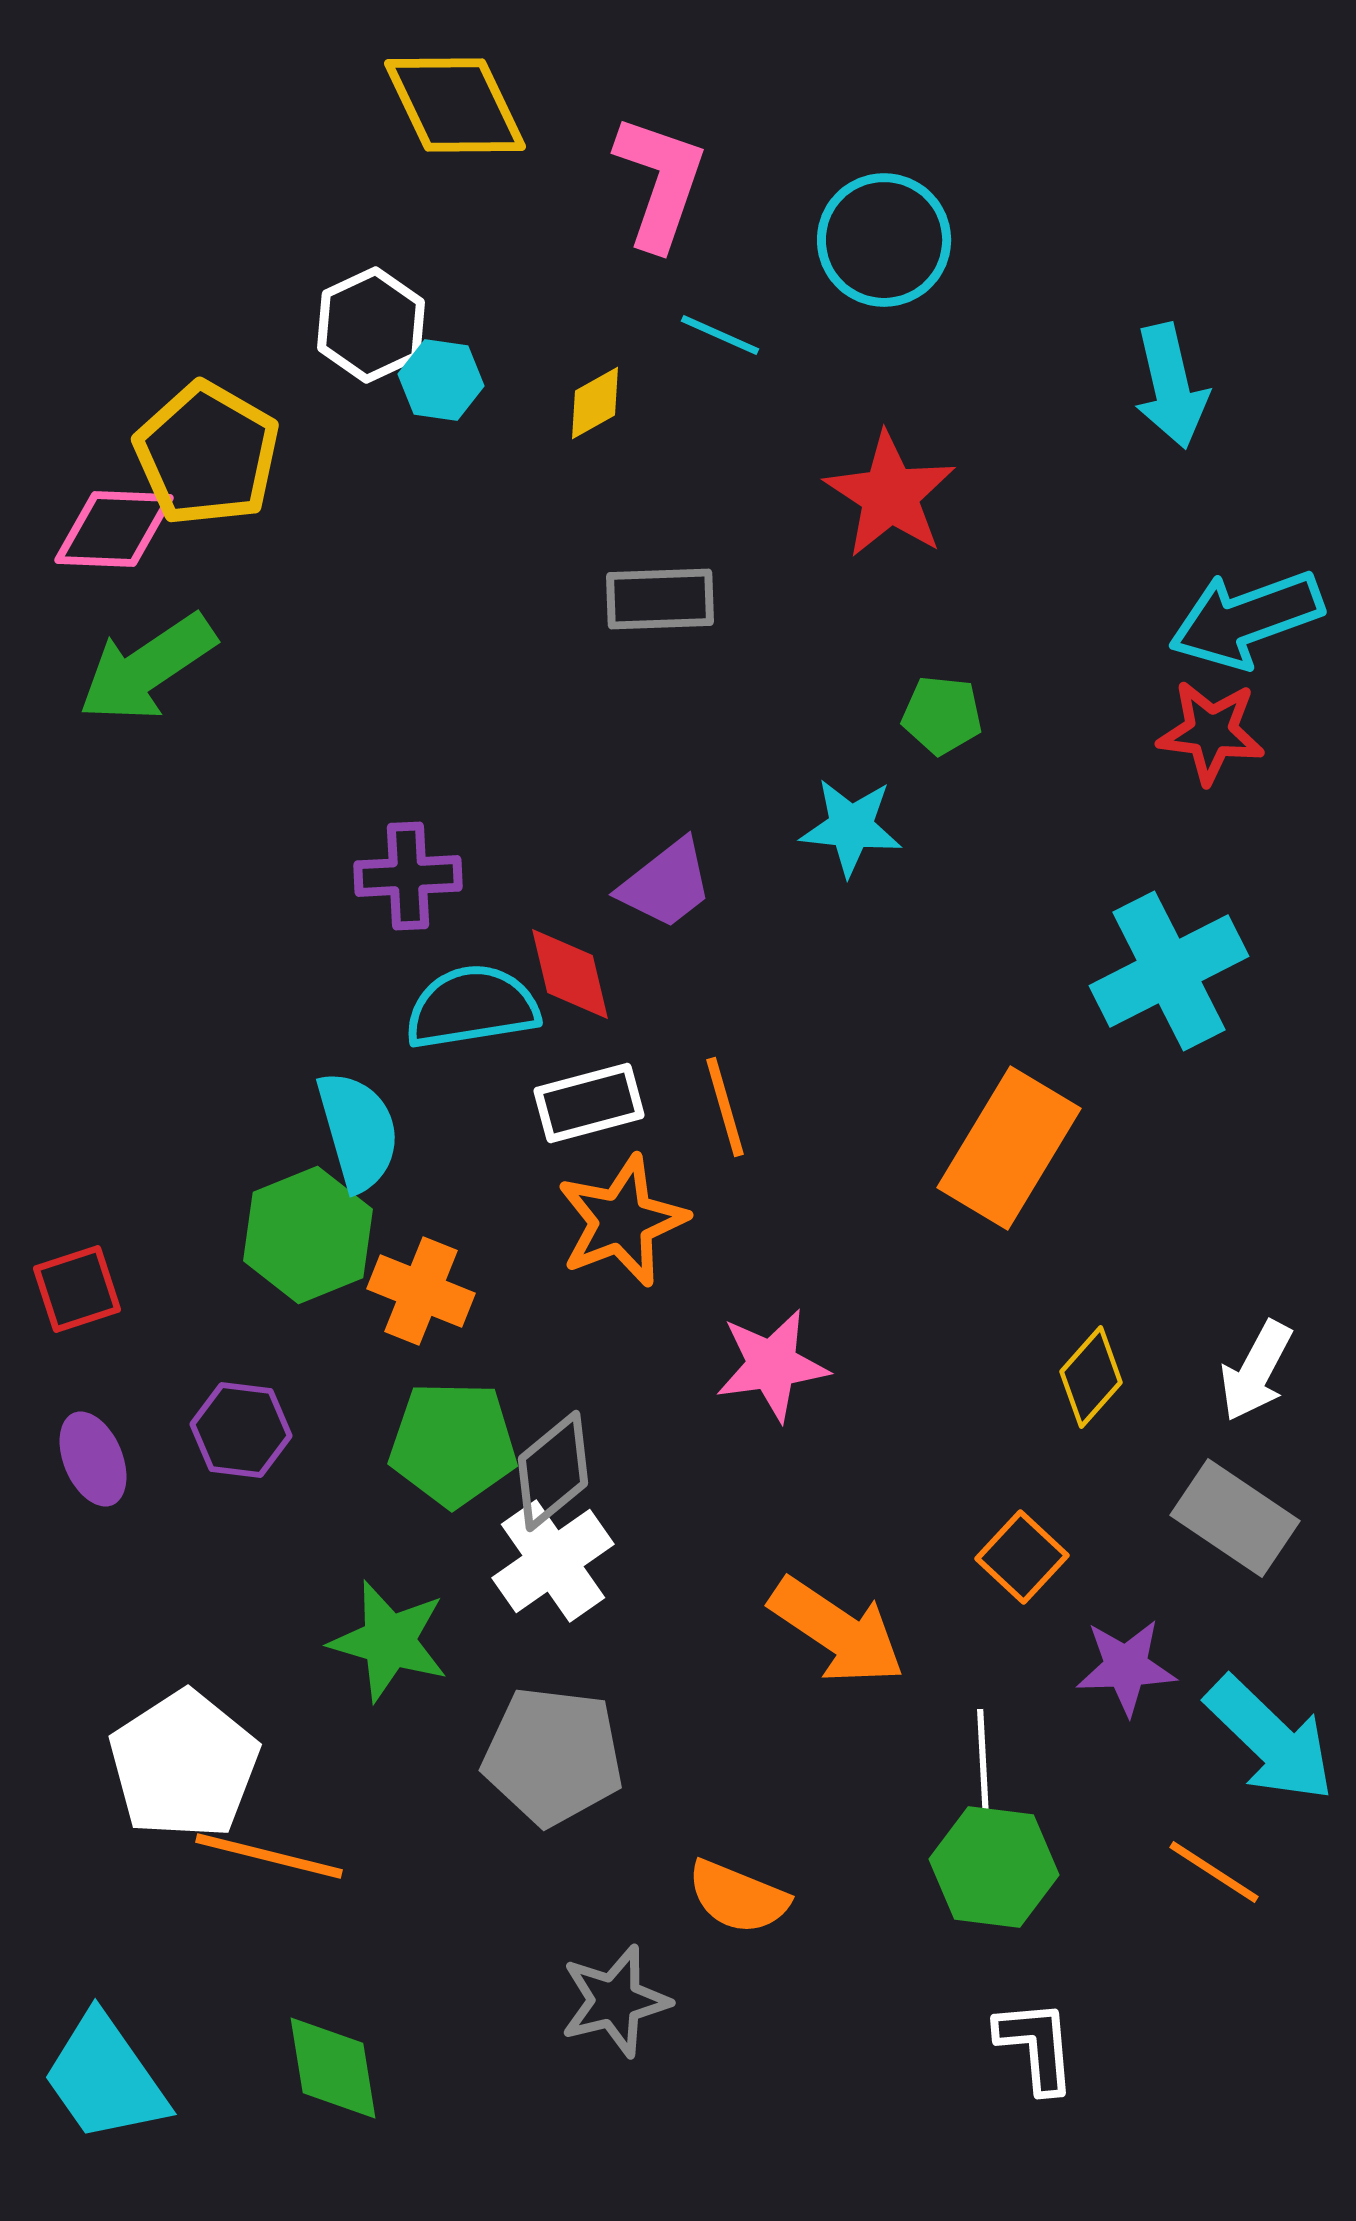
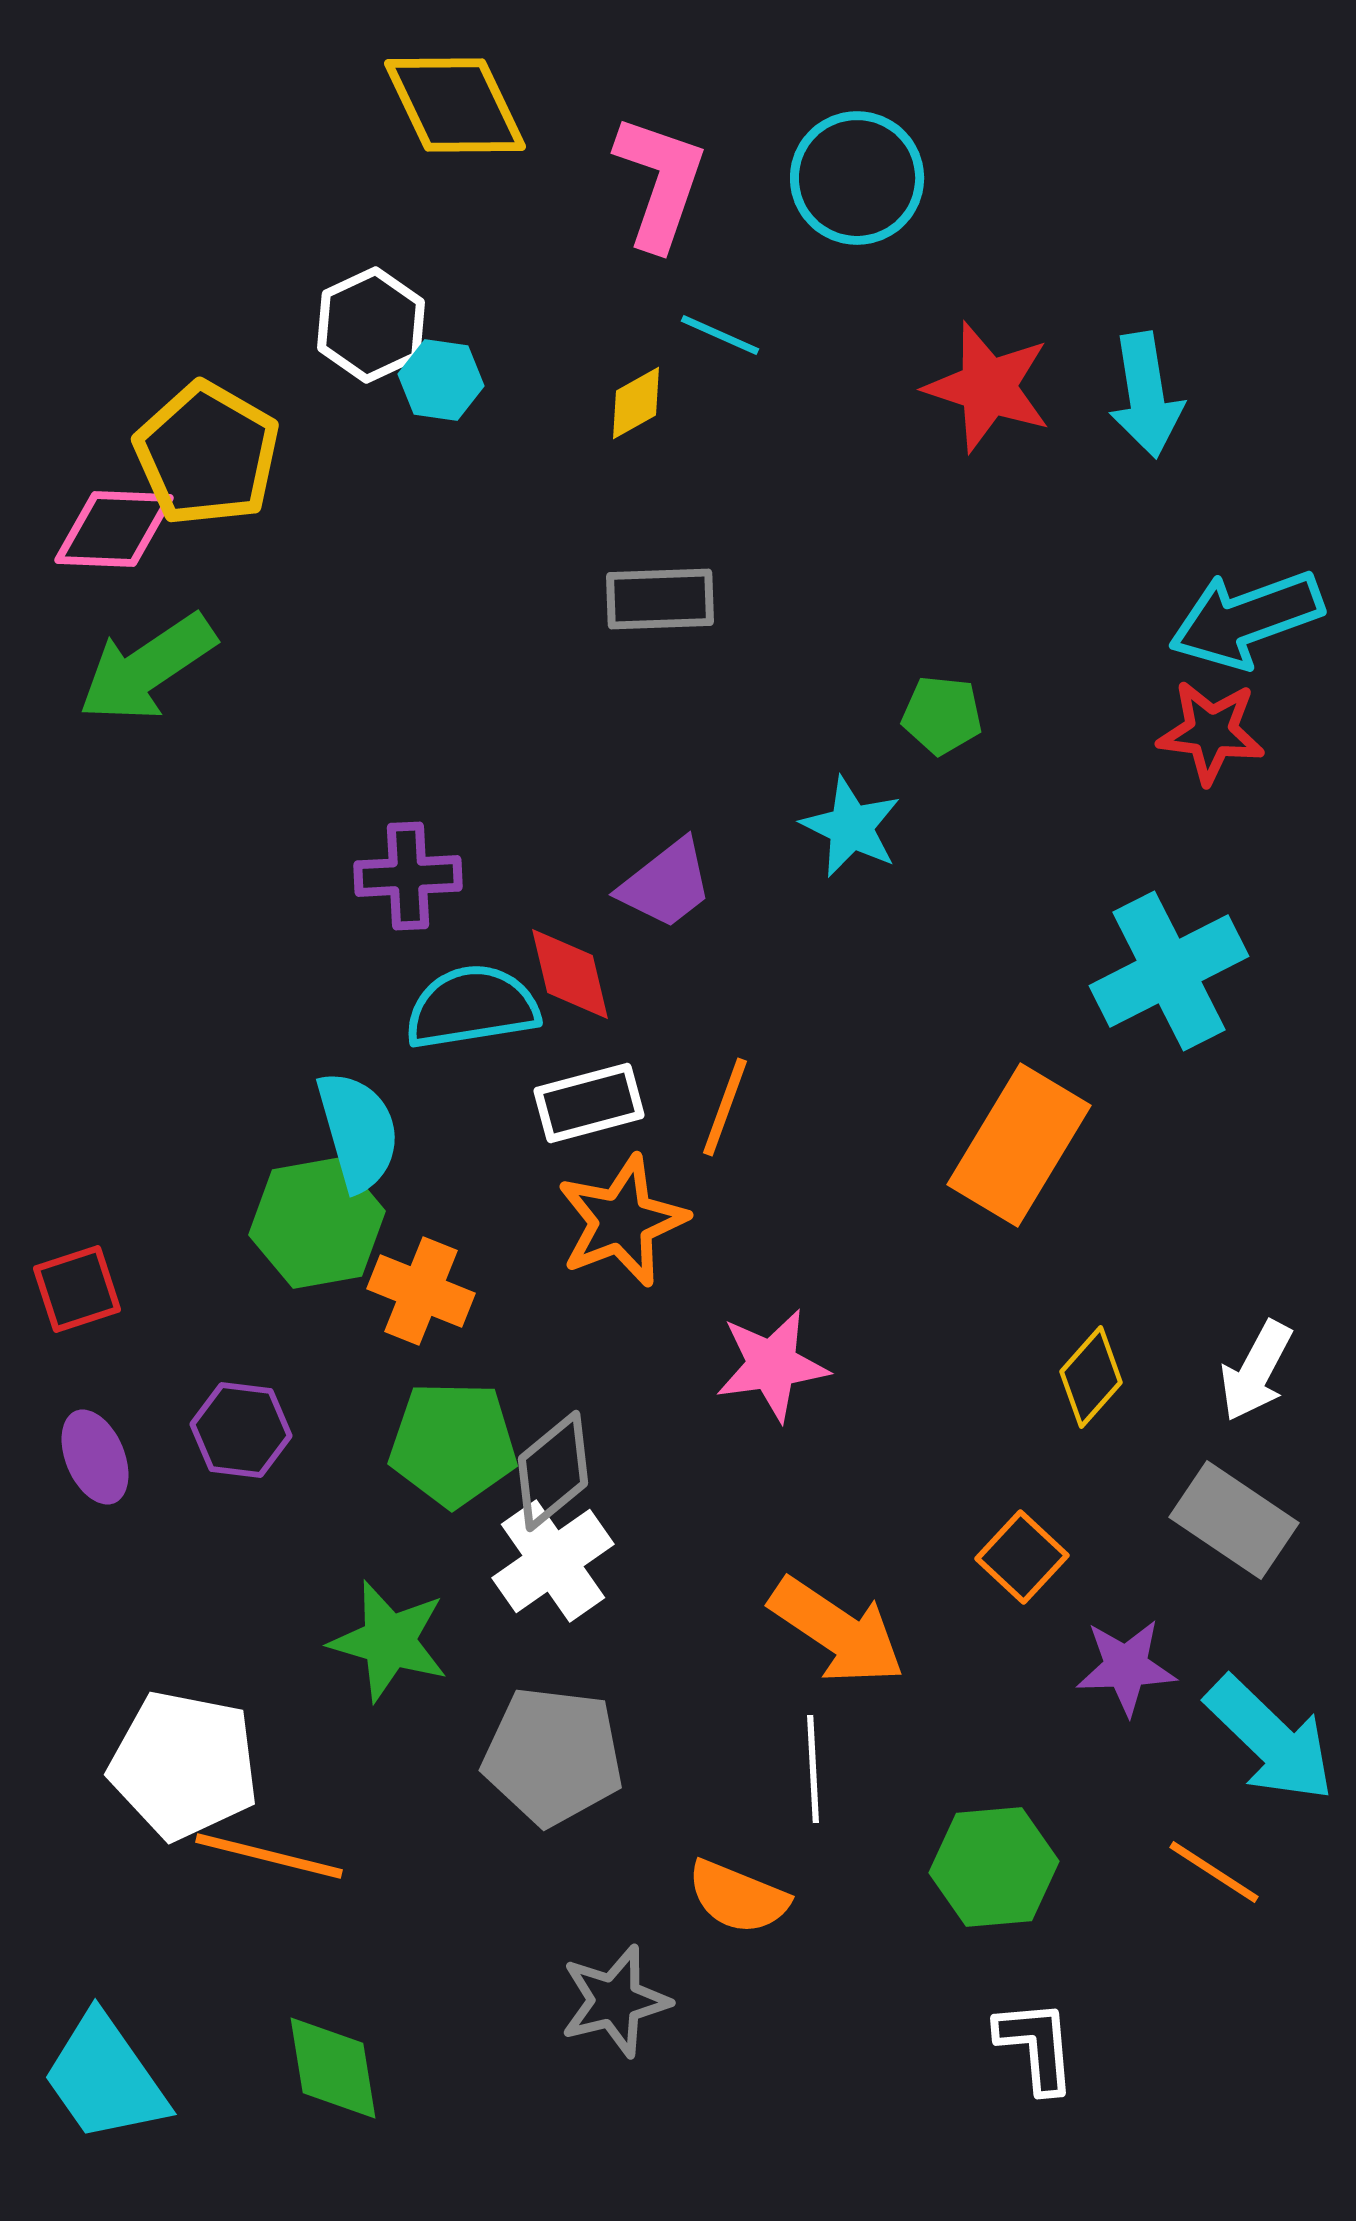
cyan circle at (884, 240): moved 27 px left, 62 px up
cyan arrow at (1171, 386): moved 25 px left, 9 px down; rotated 4 degrees clockwise
yellow diamond at (595, 403): moved 41 px right
red star at (890, 495): moved 98 px right, 108 px up; rotated 15 degrees counterclockwise
cyan star at (851, 827): rotated 20 degrees clockwise
orange line at (725, 1107): rotated 36 degrees clockwise
orange rectangle at (1009, 1148): moved 10 px right, 3 px up
green hexagon at (308, 1235): moved 9 px right, 12 px up; rotated 12 degrees clockwise
purple ellipse at (93, 1459): moved 2 px right, 2 px up
gray rectangle at (1235, 1518): moved 1 px left, 2 px down
white line at (983, 1763): moved 170 px left, 6 px down
white pentagon at (184, 1765): rotated 28 degrees counterclockwise
green hexagon at (994, 1867): rotated 12 degrees counterclockwise
